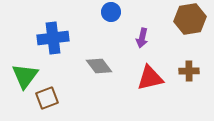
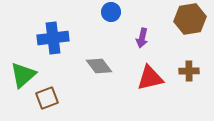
green triangle: moved 2 px left, 1 px up; rotated 12 degrees clockwise
